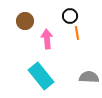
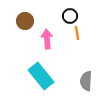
gray semicircle: moved 3 px left, 4 px down; rotated 90 degrees counterclockwise
